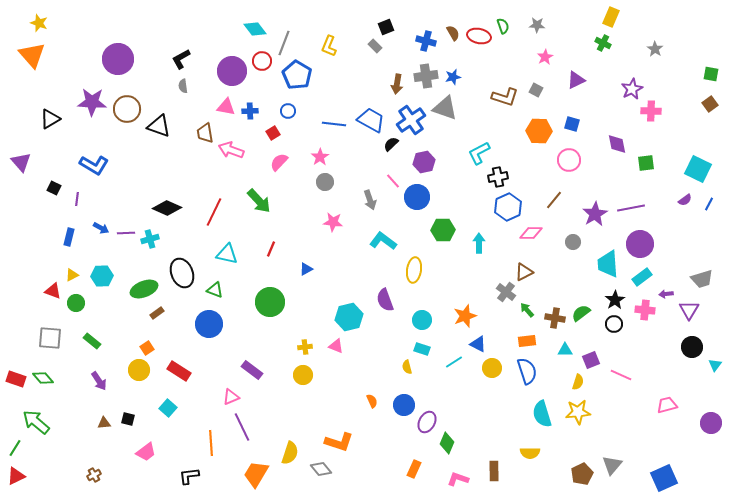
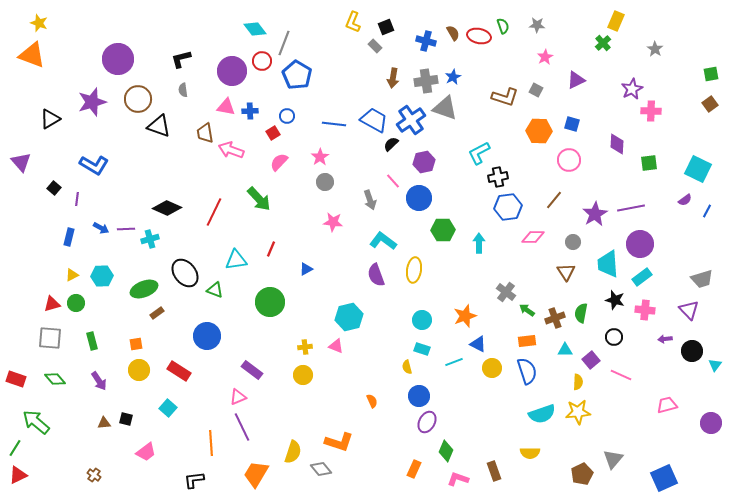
yellow rectangle at (611, 17): moved 5 px right, 4 px down
green cross at (603, 43): rotated 21 degrees clockwise
yellow L-shape at (329, 46): moved 24 px right, 24 px up
orange triangle at (32, 55): rotated 28 degrees counterclockwise
black L-shape at (181, 59): rotated 15 degrees clockwise
green square at (711, 74): rotated 21 degrees counterclockwise
gray cross at (426, 76): moved 5 px down
blue star at (453, 77): rotated 14 degrees counterclockwise
brown arrow at (397, 84): moved 4 px left, 6 px up
gray semicircle at (183, 86): moved 4 px down
purple star at (92, 102): rotated 20 degrees counterclockwise
brown circle at (127, 109): moved 11 px right, 10 px up
blue circle at (288, 111): moved 1 px left, 5 px down
blue trapezoid at (371, 120): moved 3 px right
purple diamond at (617, 144): rotated 15 degrees clockwise
green square at (646, 163): moved 3 px right
black square at (54, 188): rotated 16 degrees clockwise
blue circle at (417, 197): moved 2 px right, 1 px down
green arrow at (259, 201): moved 2 px up
blue line at (709, 204): moved 2 px left, 7 px down
blue hexagon at (508, 207): rotated 16 degrees clockwise
purple line at (126, 233): moved 4 px up
pink diamond at (531, 233): moved 2 px right, 4 px down
cyan triangle at (227, 254): moved 9 px right, 6 px down; rotated 20 degrees counterclockwise
brown triangle at (524, 272): moved 42 px right; rotated 36 degrees counterclockwise
black ellipse at (182, 273): moved 3 px right; rotated 16 degrees counterclockwise
red triangle at (53, 291): moved 1 px left, 13 px down; rotated 36 degrees counterclockwise
purple arrow at (666, 294): moved 1 px left, 45 px down
purple semicircle at (385, 300): moved 9 px left, 25 px up
black star at (615, 300): rotated 24 degrees counterclockwise
green arrow at (527, 310): rotated 14 degrees counterclockwise
purple triangle at (689, 310): rotated 15 degrees counterclockwise
green semicircle at (581, 313): rotated 42 degrees counterclockwise
brown cross at (555, 318): rotated 30 degrees counterclockwise
blue circle at (209, 324): moved 2 px left, 12 px down
black circle at (614, 324): moved 13 px down
green rectangle at (92, 341): rotated 36 degrees clockwise
black circle at (692, 347): moved 4 px down
orange square at (147, 348): moved 11 px left, 4 px up; rotated 24 degrees clockwise
purple square at (591, 360): rotated 18 degrees counterclockwise
cyan line at (454, 362): rotated 12 degrees clockwise
green diamond at (43, 378): moved 12 px right, 1 px down
yellow semicircle at (578, 382): rotated 14 degrees counterclockwise
pink triangle at (231, 397): moved 7 px right
blue circle at (404, 405): moved 15 px right, 9 px up
cyan semicircle at (542, 414): rotated 92 degrees counterclockwise
black square at (128, 419): moved 2 px left
green diamond at (447, 443): moved 1 px left, 8 px down
yellow semicircle at (290, 453): moved 3 px right, 1 px up
gray triangle at (612, 465): moved 1 px right, 6 px up
brown rectangle at (494, 471): rotated 18 degrees counterclockwise
brown cross at (94, 475): rotated 24 degrees counterclockwise
red triangle at (16, 476): moved 2 px right, 1 px up
black L-shape at (189, 476): moved 5 px right, 4 px down
